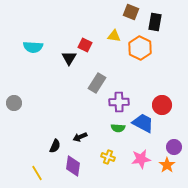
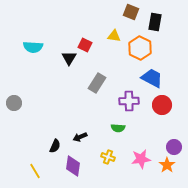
purple cross: moved 10 px right, 1 px up
blue trapezoid: moved 9 px right, 45 px up
yellow line: moved 2 px left, 2 px up
